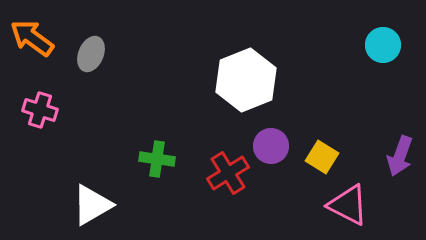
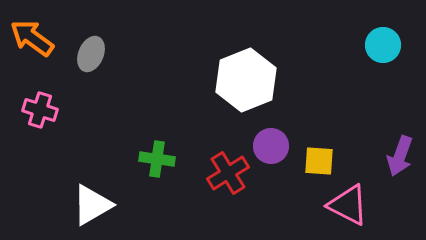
yellow square: moved 3 px left, 4 px down; rotated 28 degrees counterclockwise
